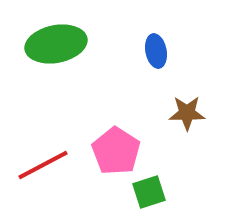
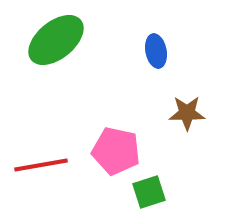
green ellipse: moved 4 px up; rotated 28 degrees counterclockwise
pink pentagon: rotated 21 degrees counterclockwise
red line: moved 2 px left; rotated 18 degrees clockwise
